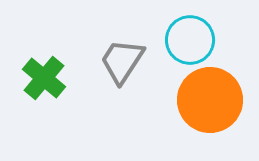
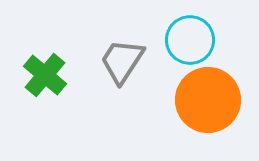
green cross: moved 1 px right, 3 px up
orange circle: moved 2 px left
